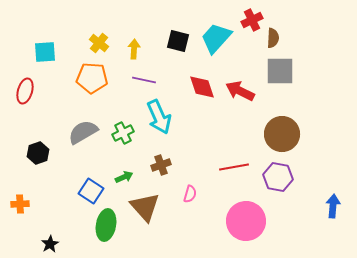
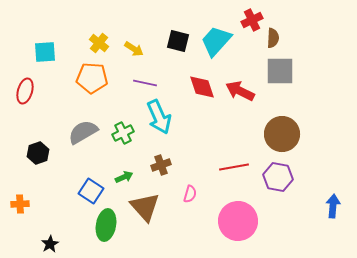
cyan trapezoid: moved 3 px down
yellow arrow: rotated 120 degrees clockwise
purple line: moved 1 px right, 3 px down
pink circle: moved 8 px left
